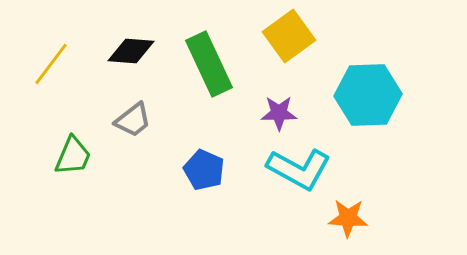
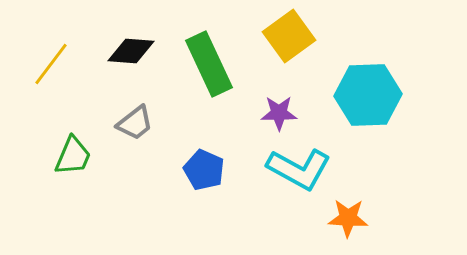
gray trapezoid: moved 2 px right, 3 px down
